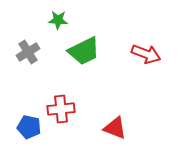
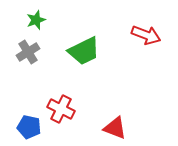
green star: moved 22 px left; rotated 24 degrees counterclockwise
red arrow: moved 19 px up
red cross: rotated 32 degrees clockwise
